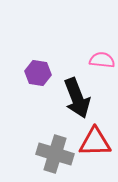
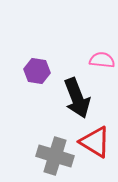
purple hexagon: moved 1 px left, 2 px up
red triangle: rotated 32 degrees clockwise
gray cross: moved 2 px down
